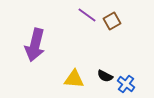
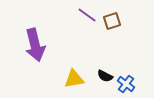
brown square: rotated 12 degrees clockwise
purple arrow: rotated 28 degrees counterclockwise
yellow triangle: rotated 15 degrees counterclockwise
